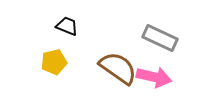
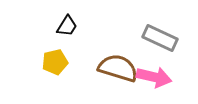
black trapezoid: rotated 100 degrees clockwise
yellow pentagon: moved 1 px right
brown semicircle: rotated 18 degrees counterclockwise
